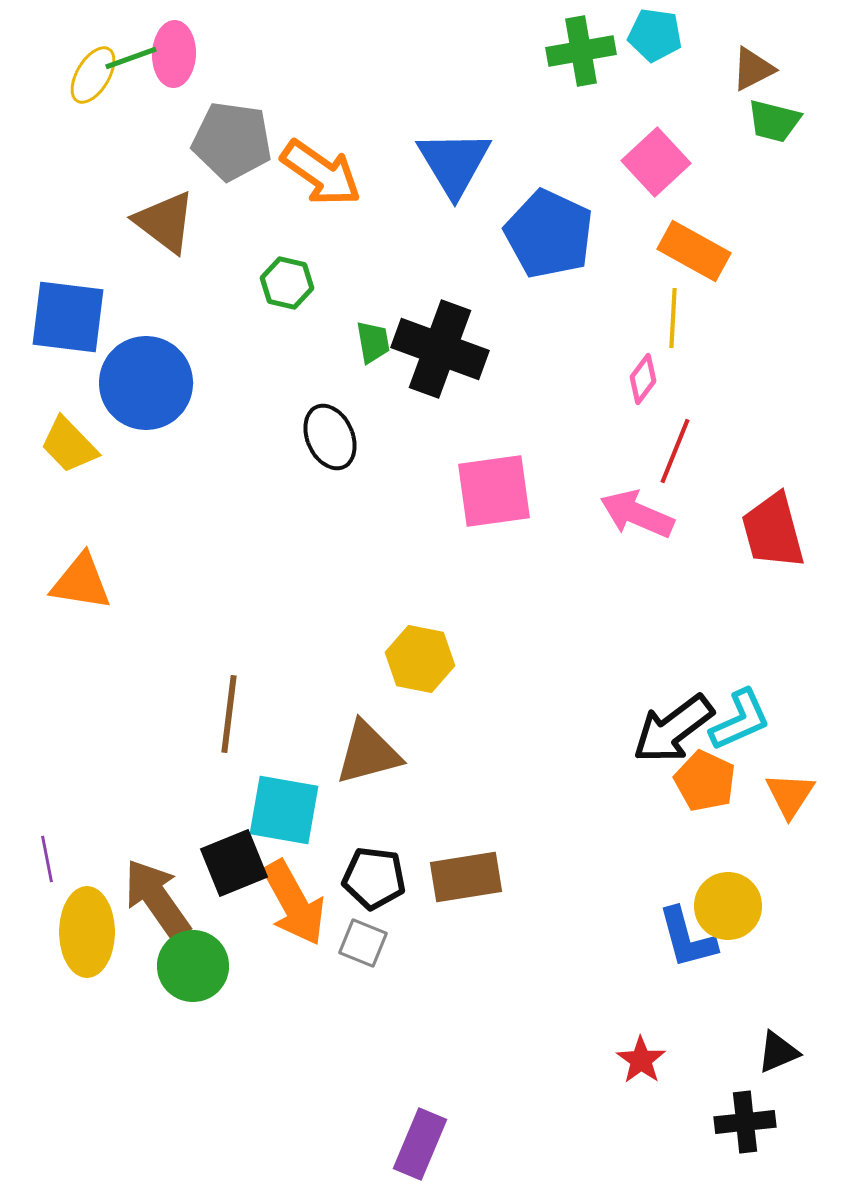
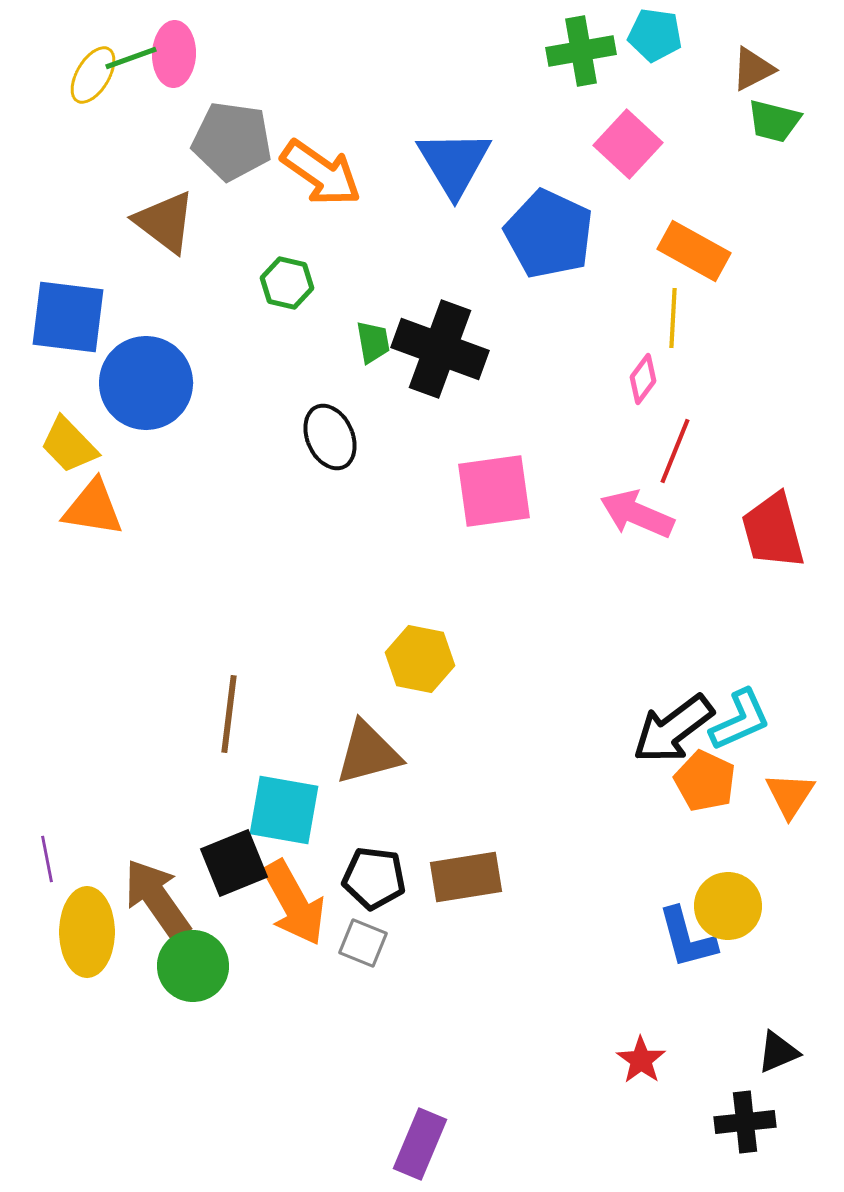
pink square at (656, 162): moved 28 px left, 18 px up; rotated 4 degrees counterclockwise
orange triangle at (81, 582): moved 12 px right, 74 px up
